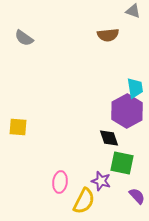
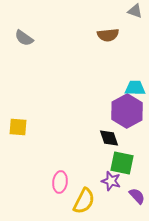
gray triangle: moved 2 px right
cyan trapezoid: rotated 80 degrees counterclockwise
purple star: moved 10 px right
